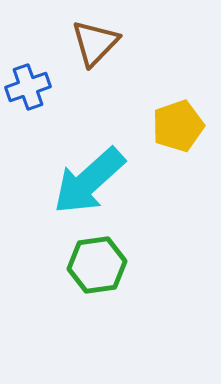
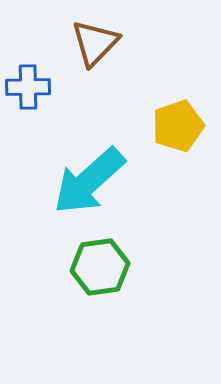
blue cross: rotated 18 degrees clockwise
green hexagon: moved 3 px right, 2 px down
